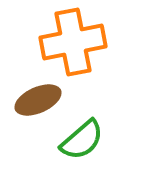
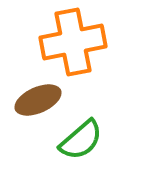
green semicircle: moved 1 px left
